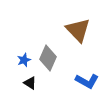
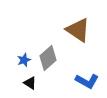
brown triangle: rotated 12 degrees counterclockwise
gray diamond: rotated 25 degrees clockwise
